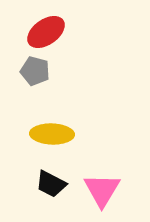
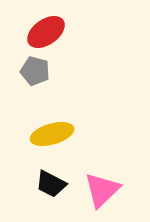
yellow ellipse: rotated 18 degrees counterclockwise
pink triangle: rotated 15 degrees clockwise
